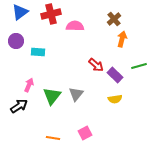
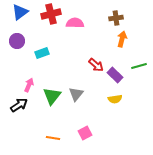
brown cross: moved 2 px right, 1 px up; rotated 32 degrees clockwise
pink semicircle: moved 3 px up
purple circle: moved 1 px right
cyan rectangle: moved 4 px right, 1 px down; rotated 24 degrees counterclockwise
black arrow: moved 1 px up
